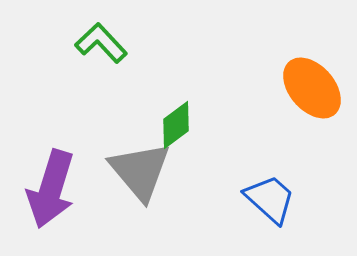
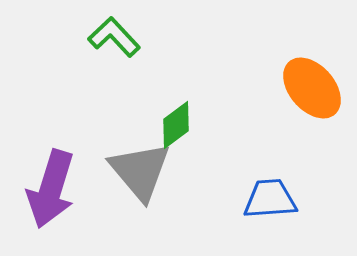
green L-shape: moved 13 px right, 6 px up
blue trapezoid: rotated 46 degrees counterclockwise
